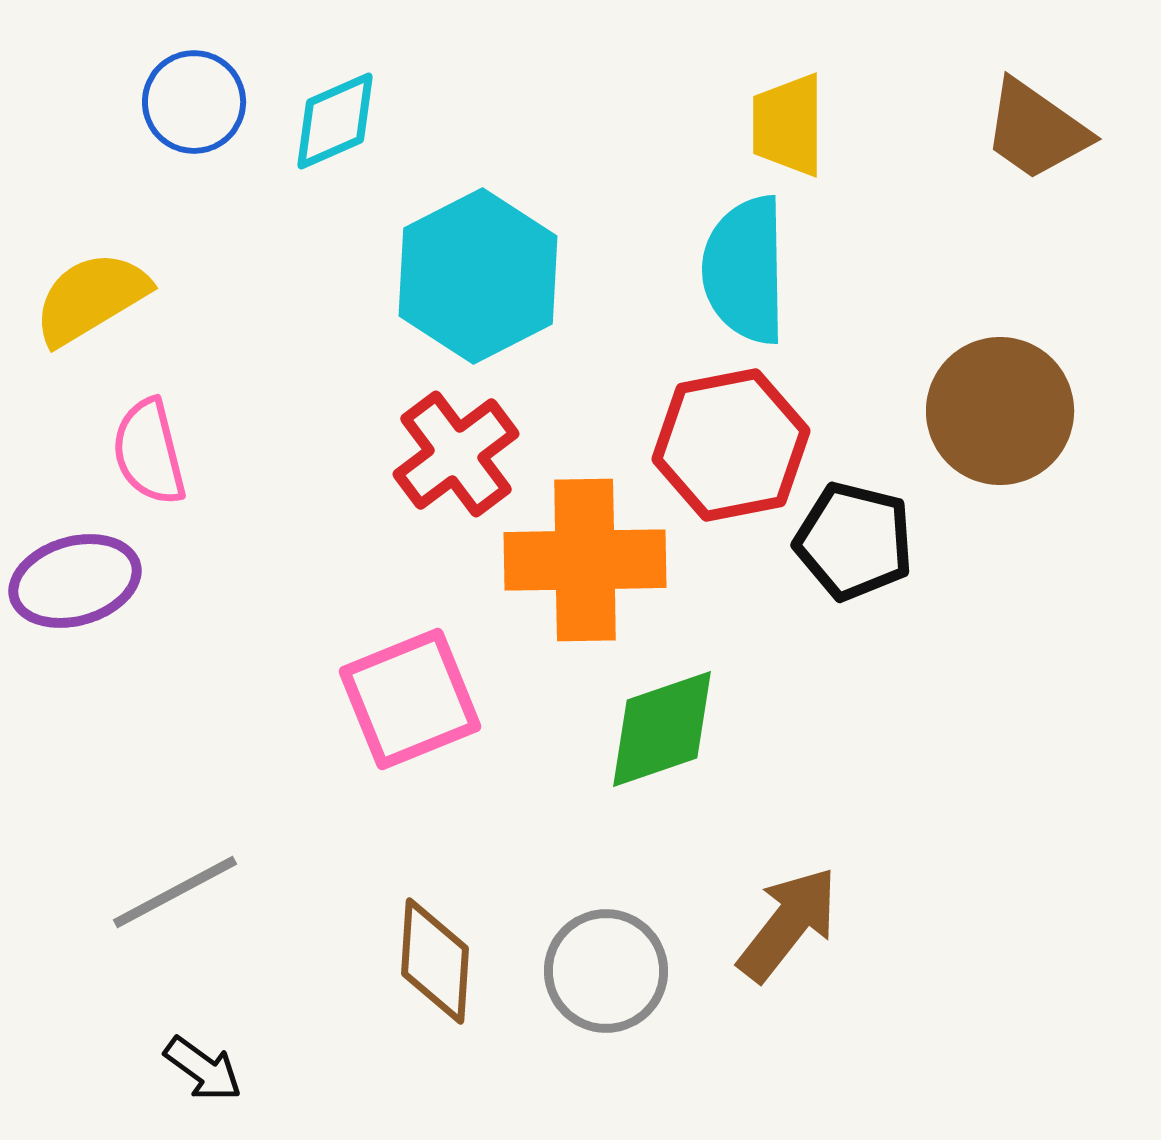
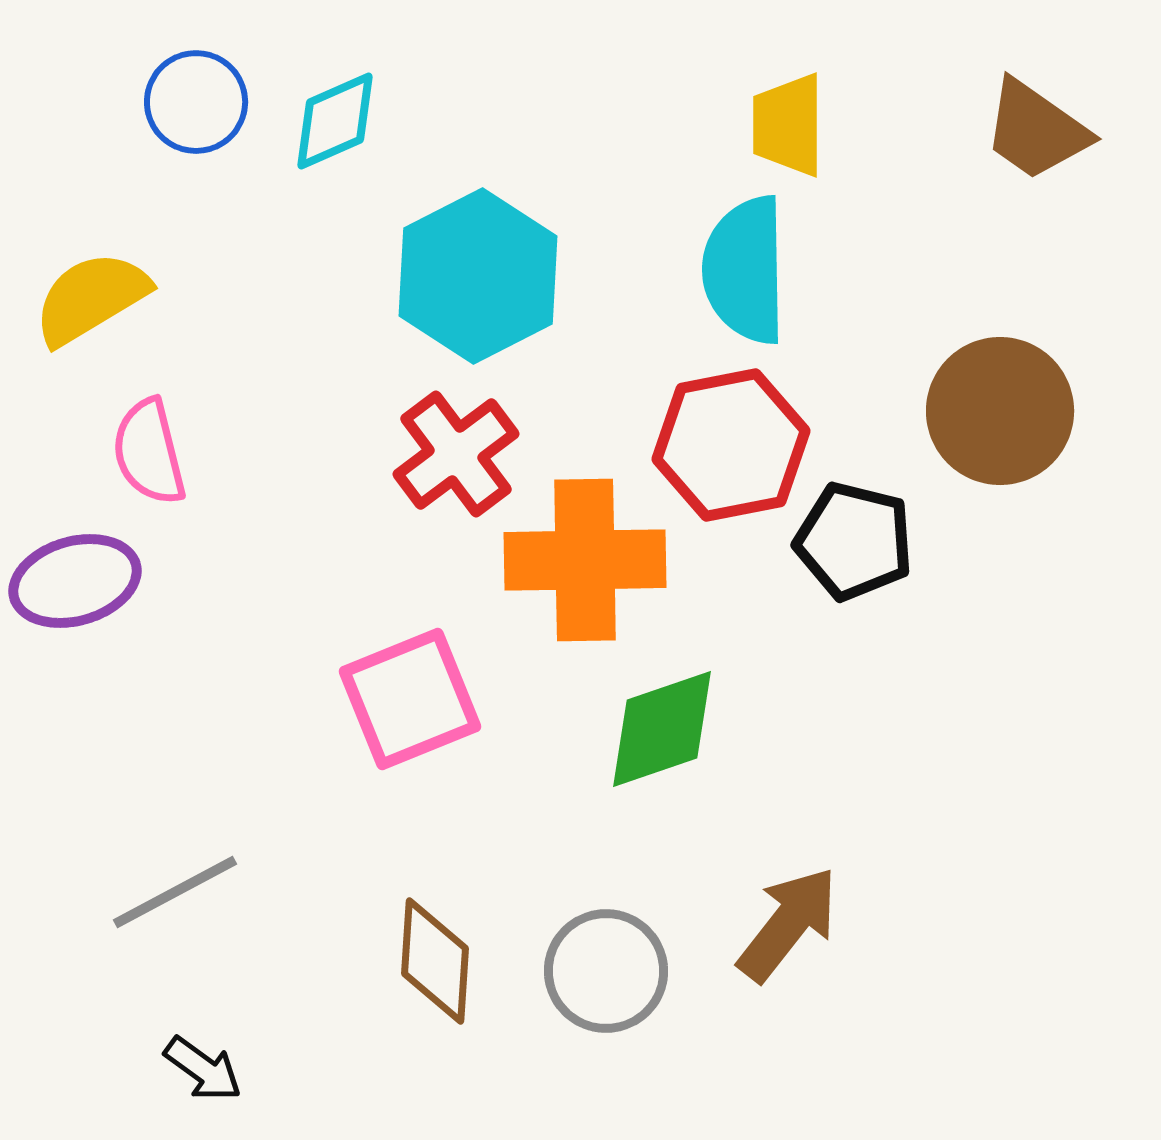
blue circle: moved 2 px right
